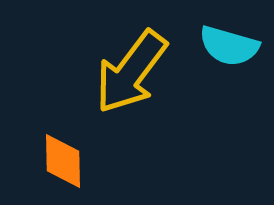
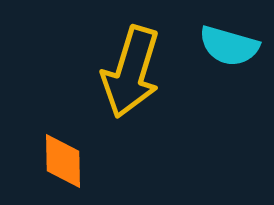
yellow arrow: rotated 20 degrees counterclockwise
